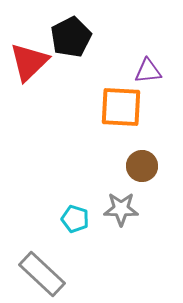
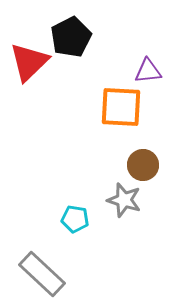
brown circle: moved 1 px right, 1 px up
gray star: moved 3 px right, 9 px up; rotated 16 degrees clockwise
cyan pentagon: rotated 8 degrees counterclockwise
